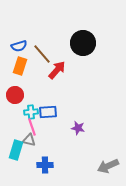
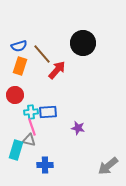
gray arrow: rotated 15 degrees counterclockwise
